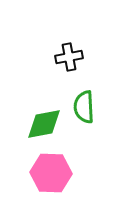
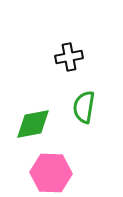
green semicircle: rotated 12 degrees clockwise
green diamond: moved 11 px left
